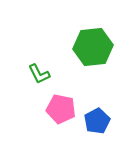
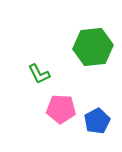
pink pentagon: rotated 8 degrees counterclockwise
